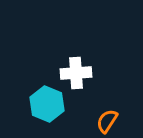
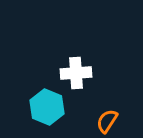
cyan hexagon: moved 3 px down
